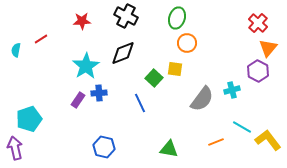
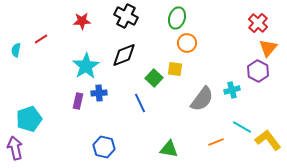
black diamond: moved 1 px right, 2 px down
purple rectangle: moved 1 px down; rotated 21 degrees counterclockwise
